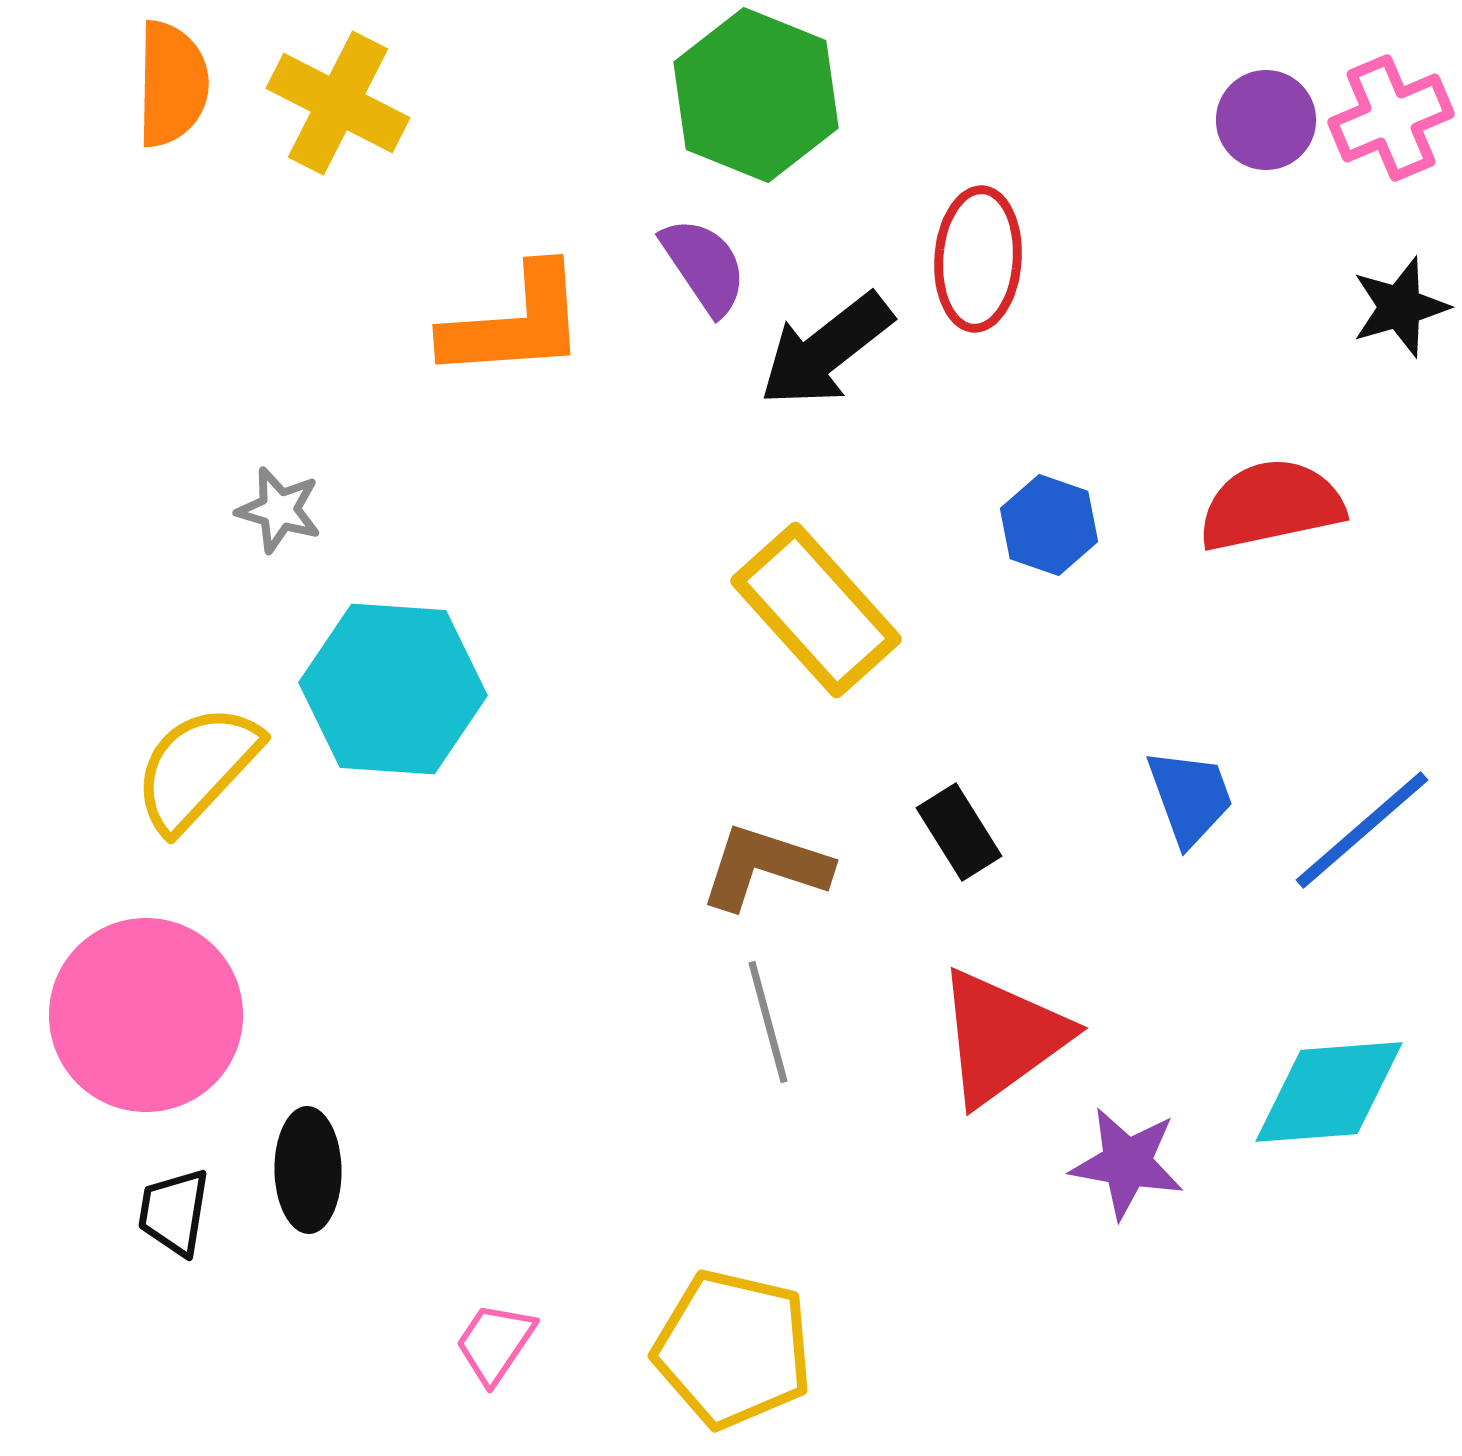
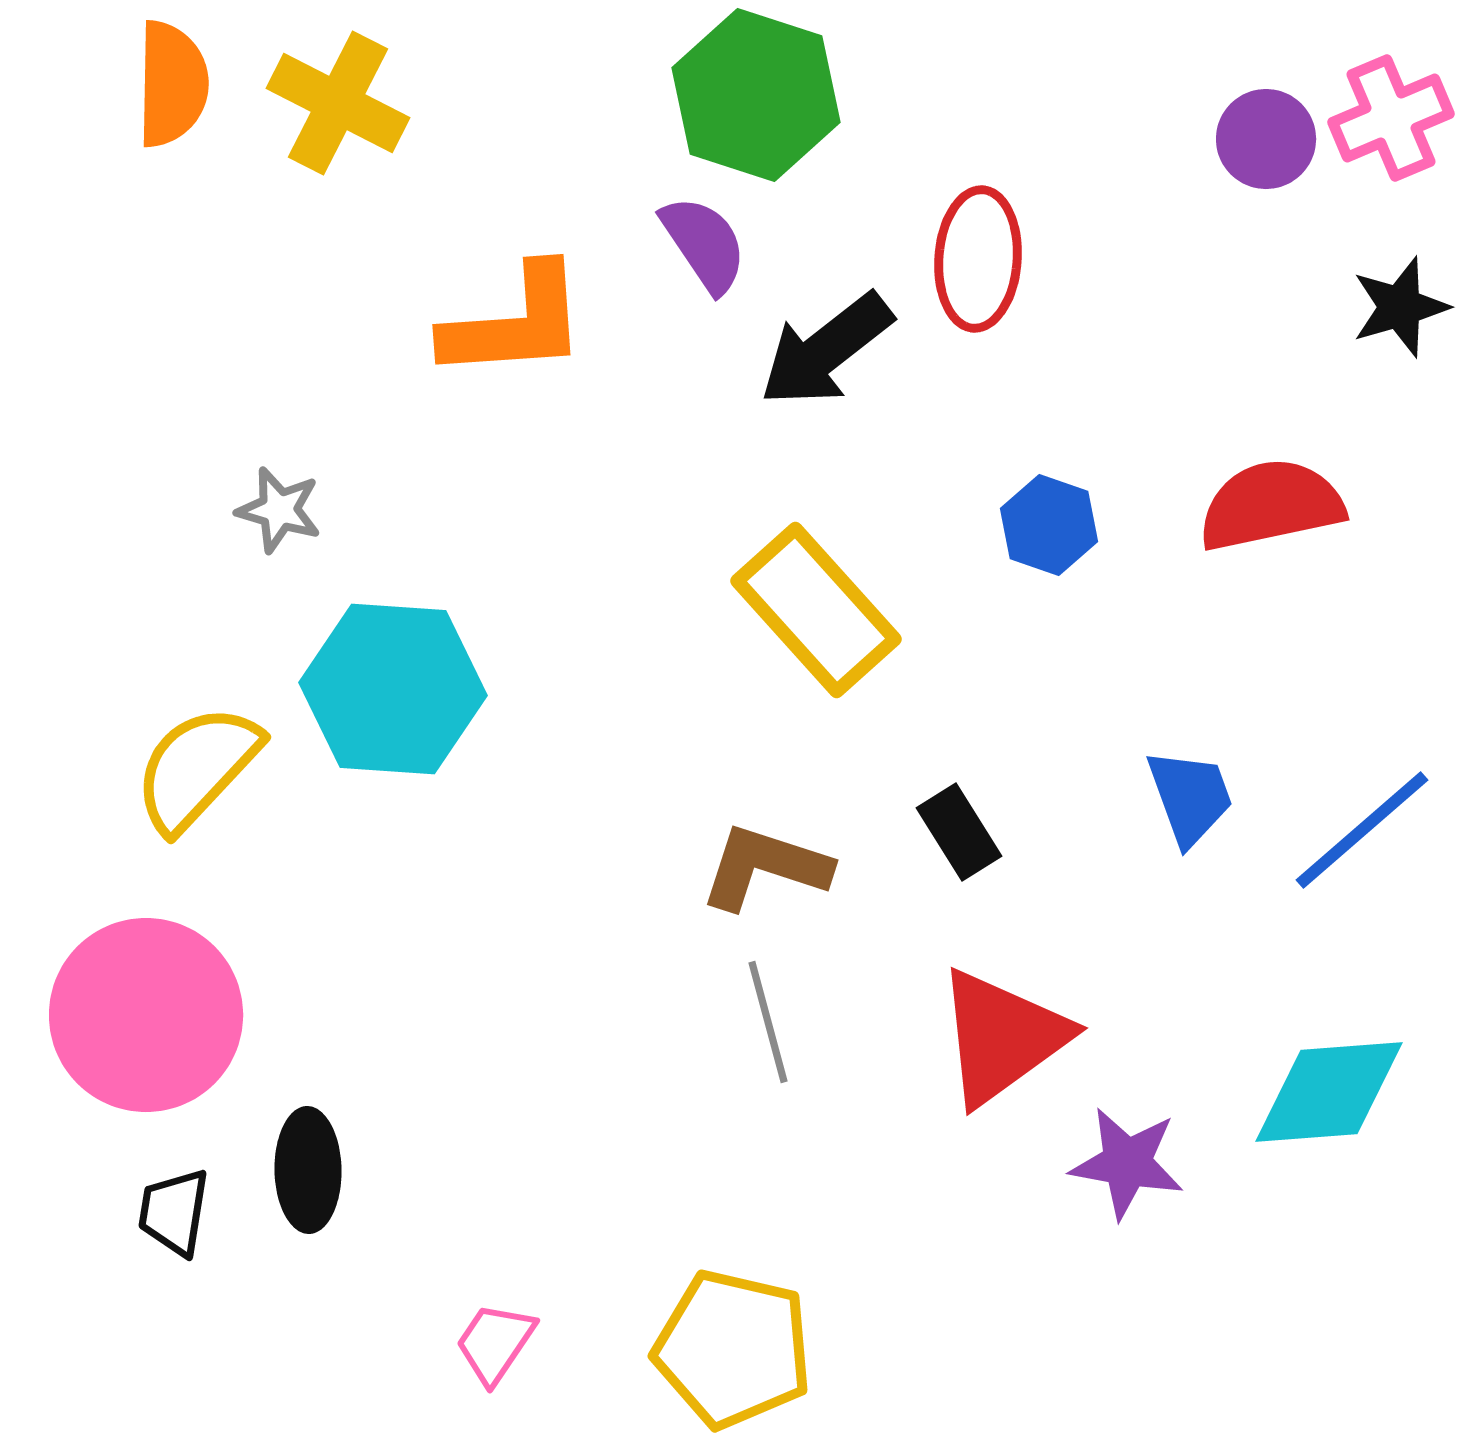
green hexagon: rotated 4 degrees counterclockwise
purple circle: moved 19 px down
purple semicircle: moved 22 px up
